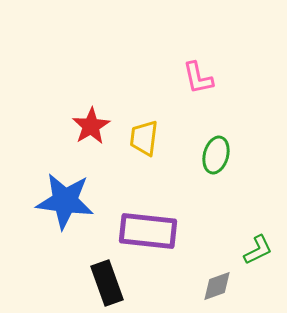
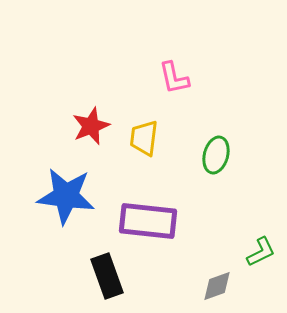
pink L-shape: moved 24 px left
red star: rotated 9 degrees clockwise
blue star: moved 1 px right, 5 px up
purple rectangle: moved 10 px up
green L-shape: moved 3 px right, 2 px down
black rectangle: moved 7 px up
